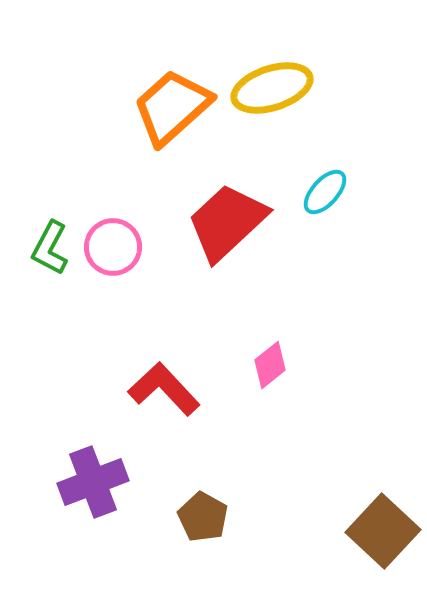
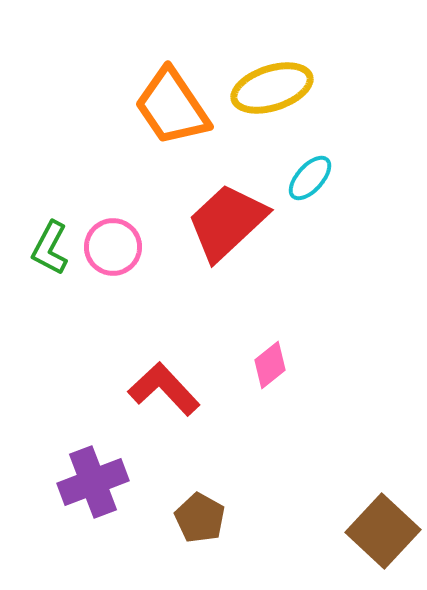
orange trapezoid: rotated 82 degrees counterclockwise
cyan ellipse: moved 15 px left, 14 px up
brown pentagon: moved 3 px left, 1 px down
